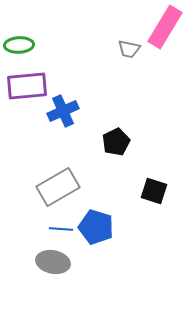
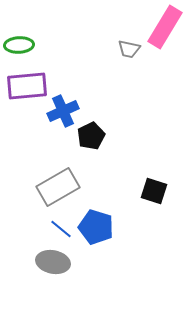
black pentagon: moved 25 px left, 6 px up
blue line: rotated 35 degrees clockwise
